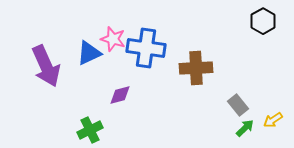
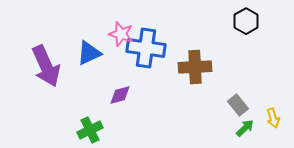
black hexagon: moved 17 px left
pink star: moved 8 px right, 5 px up
brown cross: moved 1 px left, 1 px up
yellow arrow: moved 2 px up; rotated 72 degrees counterclockwise
